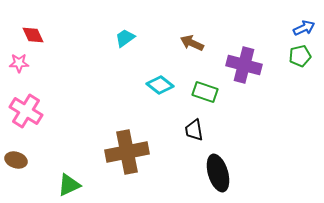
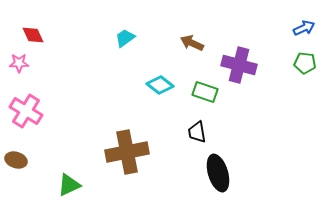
green pentagon: moved 5 px right, 7 px down; rotated 20 degrees clockwise
purple cross: moved 5 px left
black trapezoid: moved 3 px right, 2 px down
